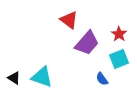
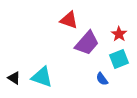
red triangle: rotated 18 degrees counterclockwise
